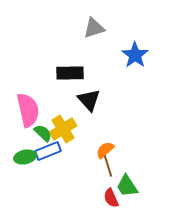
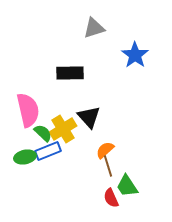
black triangle: moved 17 px down
